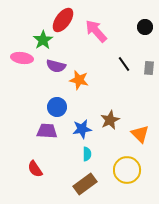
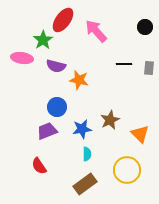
black line: rotated 56 degrees counterclockwise
purple trapezoid: rotated 25 degrees counterclockwise
red semicircle: moved 4 px right, 3 px up
